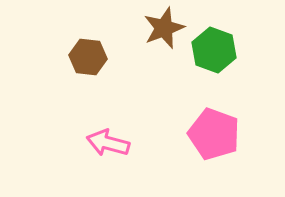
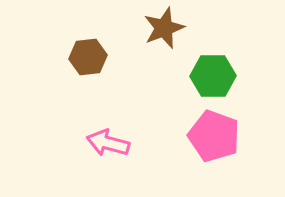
green hexagon: moved 1 px left, 26 px down; rotated 21 degrees counterclockwise
brown hexagon: rotated 12 degrees counterclockwise
pink pentagon: moved 2 px down
